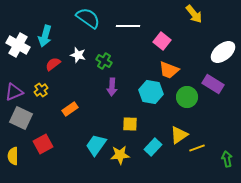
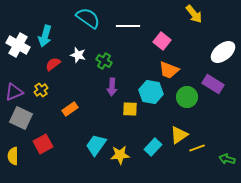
yellow square: moved 15 px up
green arrow: rotated 63 degrees counterclockwise
